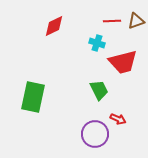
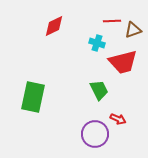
brown triangle: moved 3 px left, 9 px down
